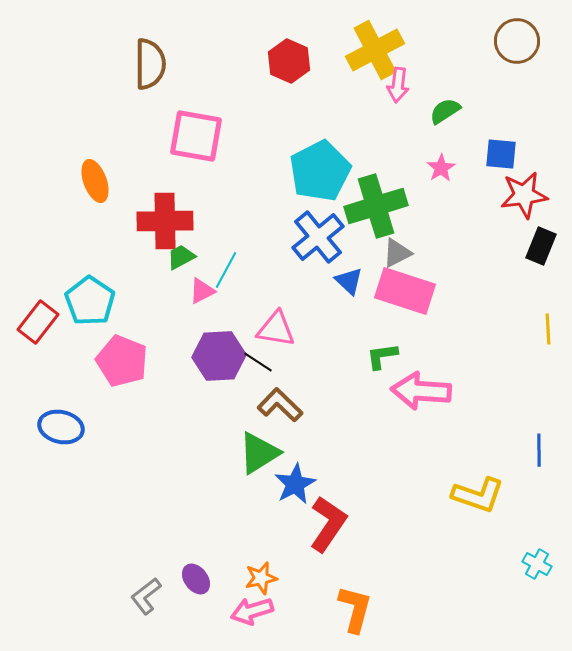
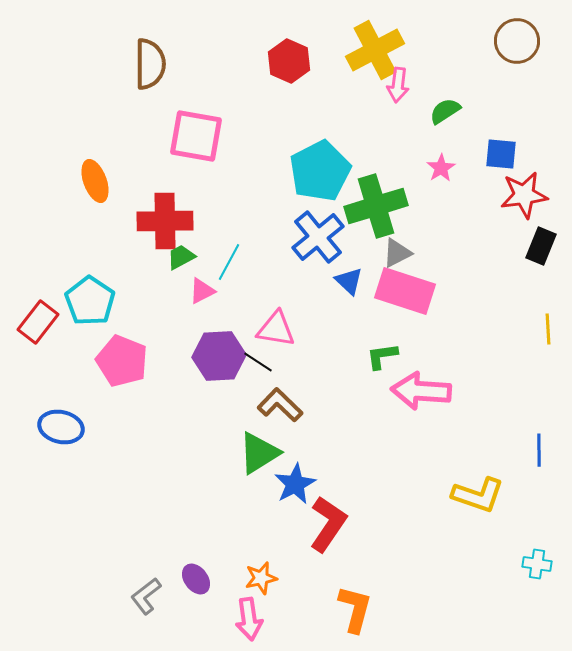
cyan line at (226, 270): moved 3 px right, 8 px up
cyan cross at (537, 564): rotated 20 degrees counterclockwise
pink arrow at (252, 611): moved 3 px left, 8 px down; rotated 81 degrees counterclockwise
